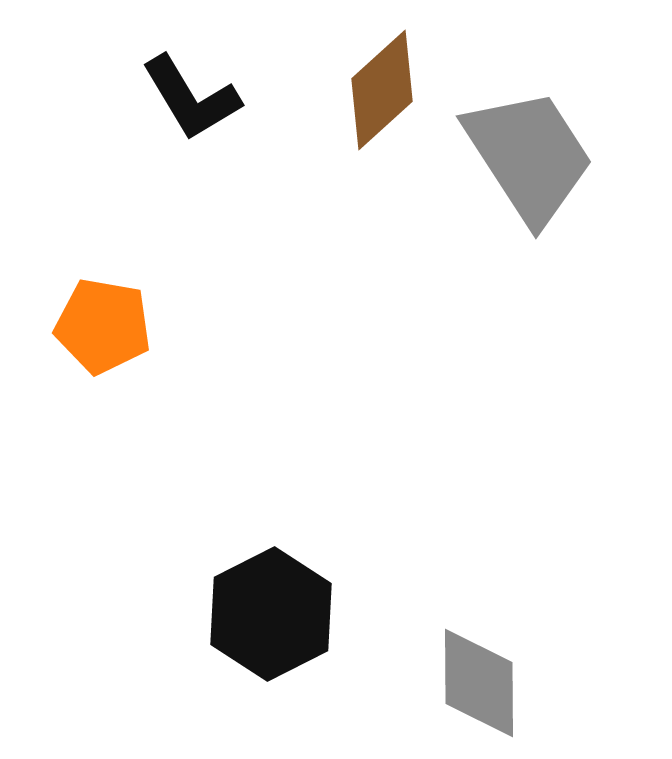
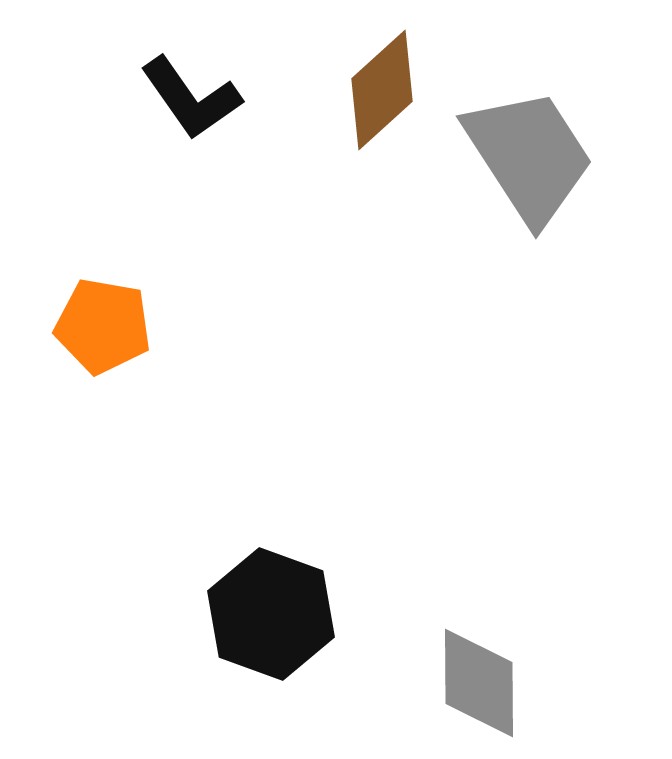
black L-shape: rotated 4 degrees counterclockwise
black hexagon: rotated 13 degrees counterclockwise
